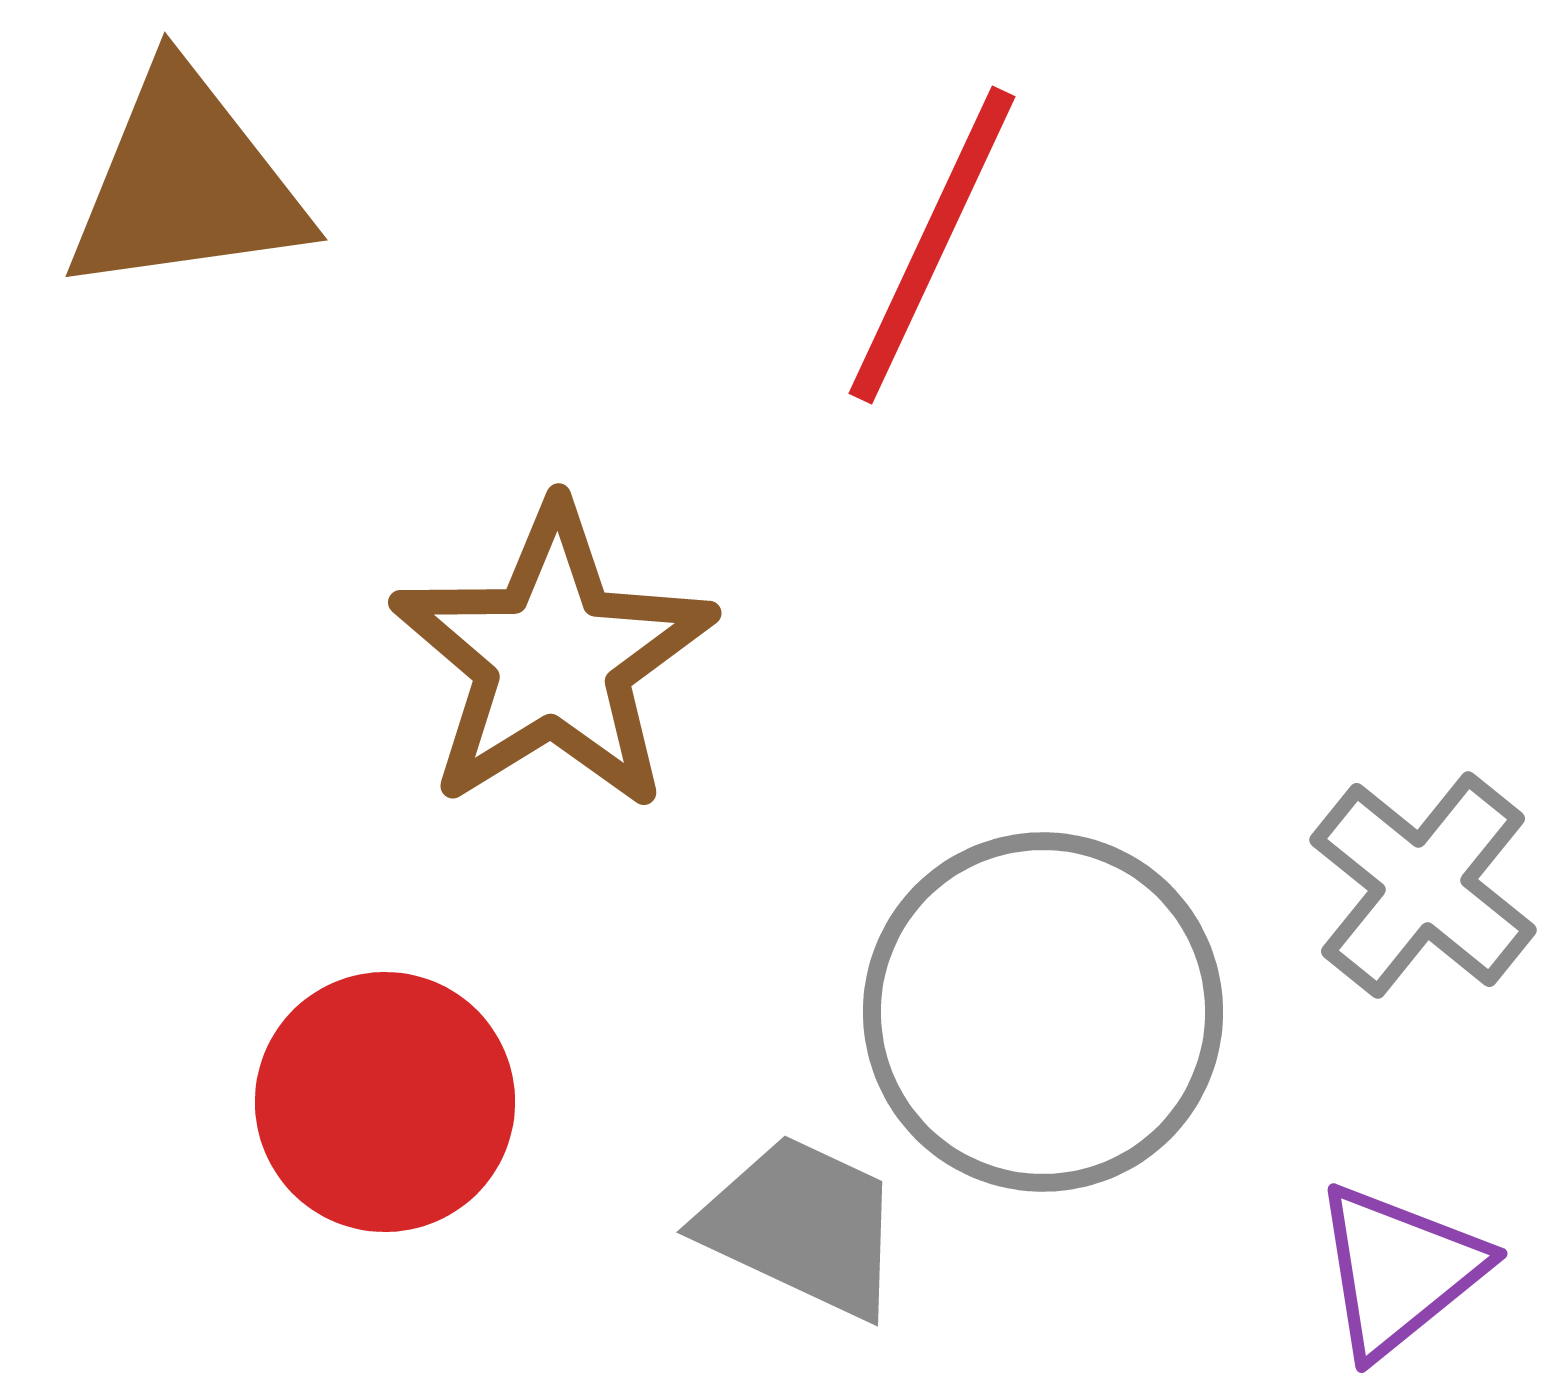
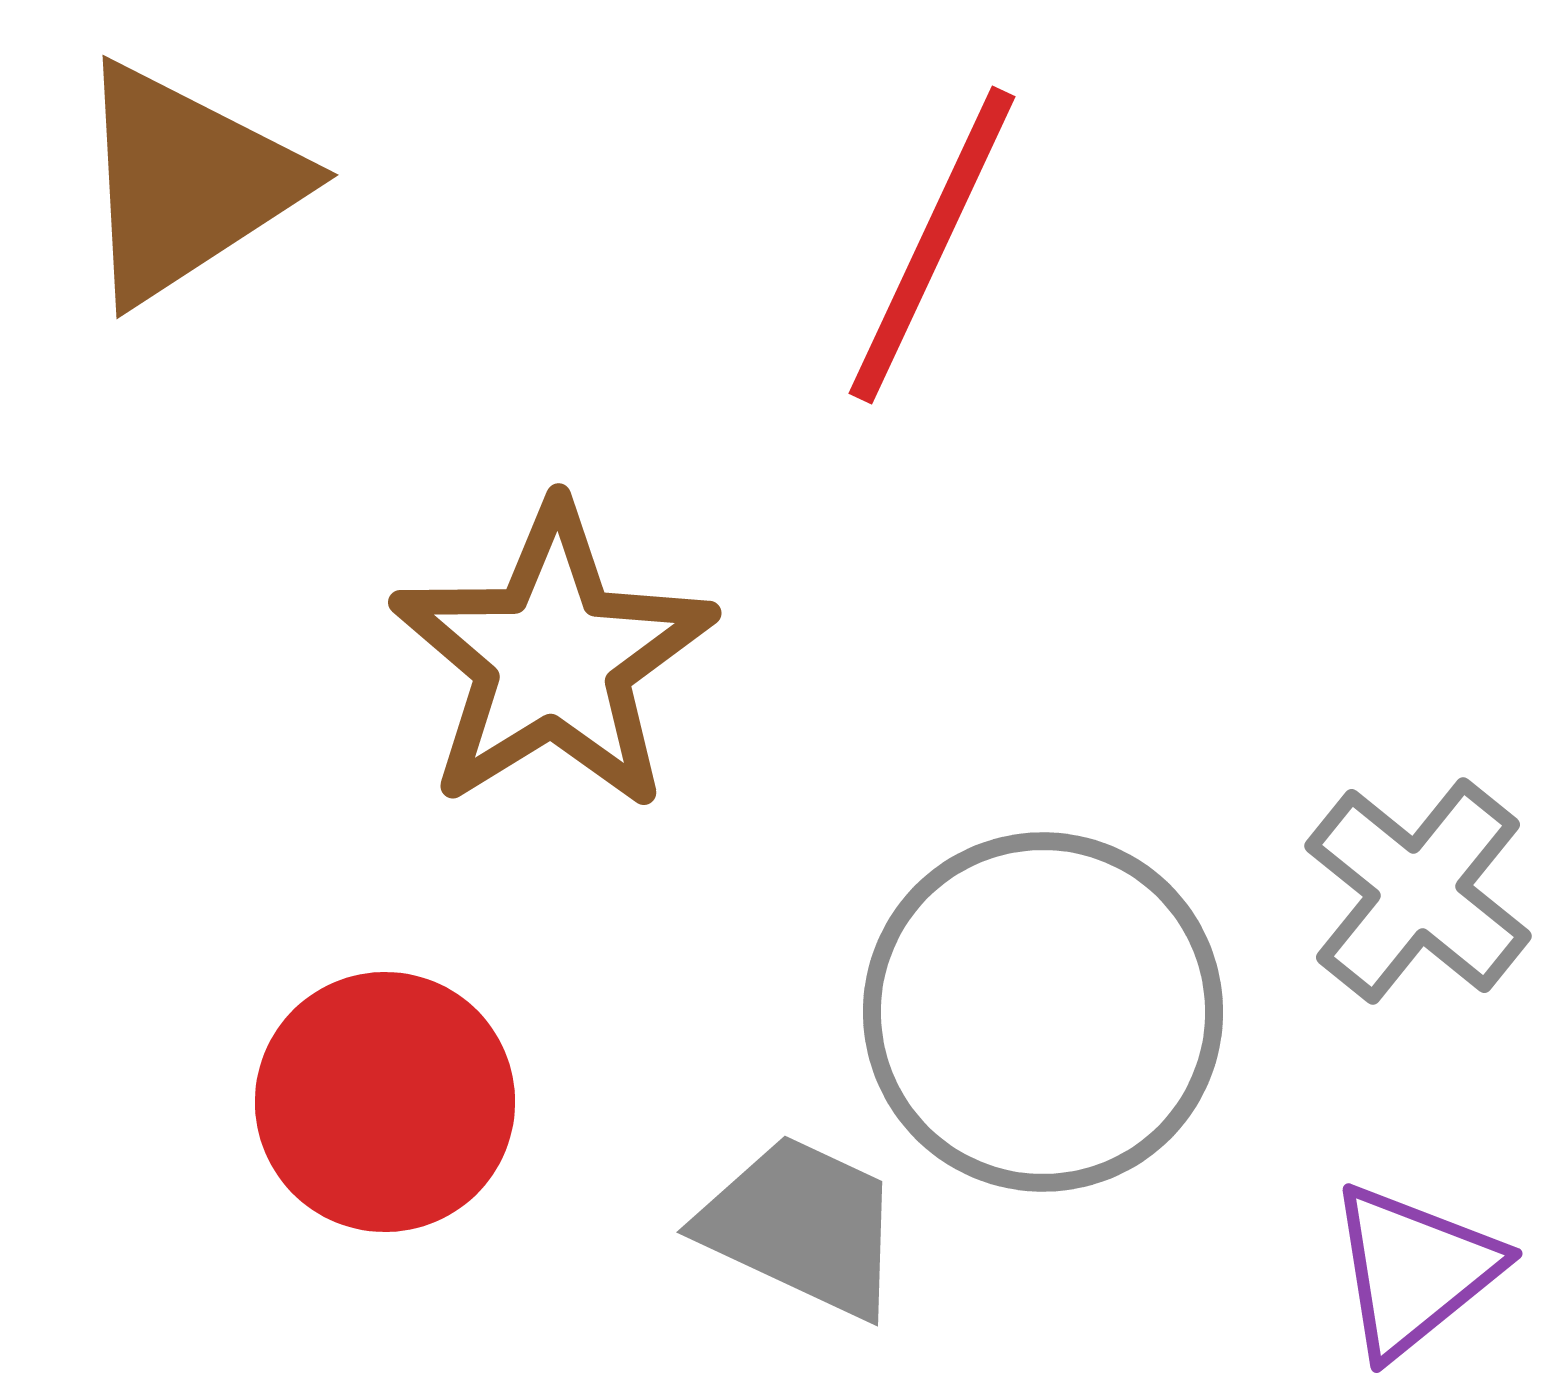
brown triangle: rotated 25 degrees counterclockwise
gray cross: moved 5 px left, 6 px down
purple triangle: moved 15 px right
